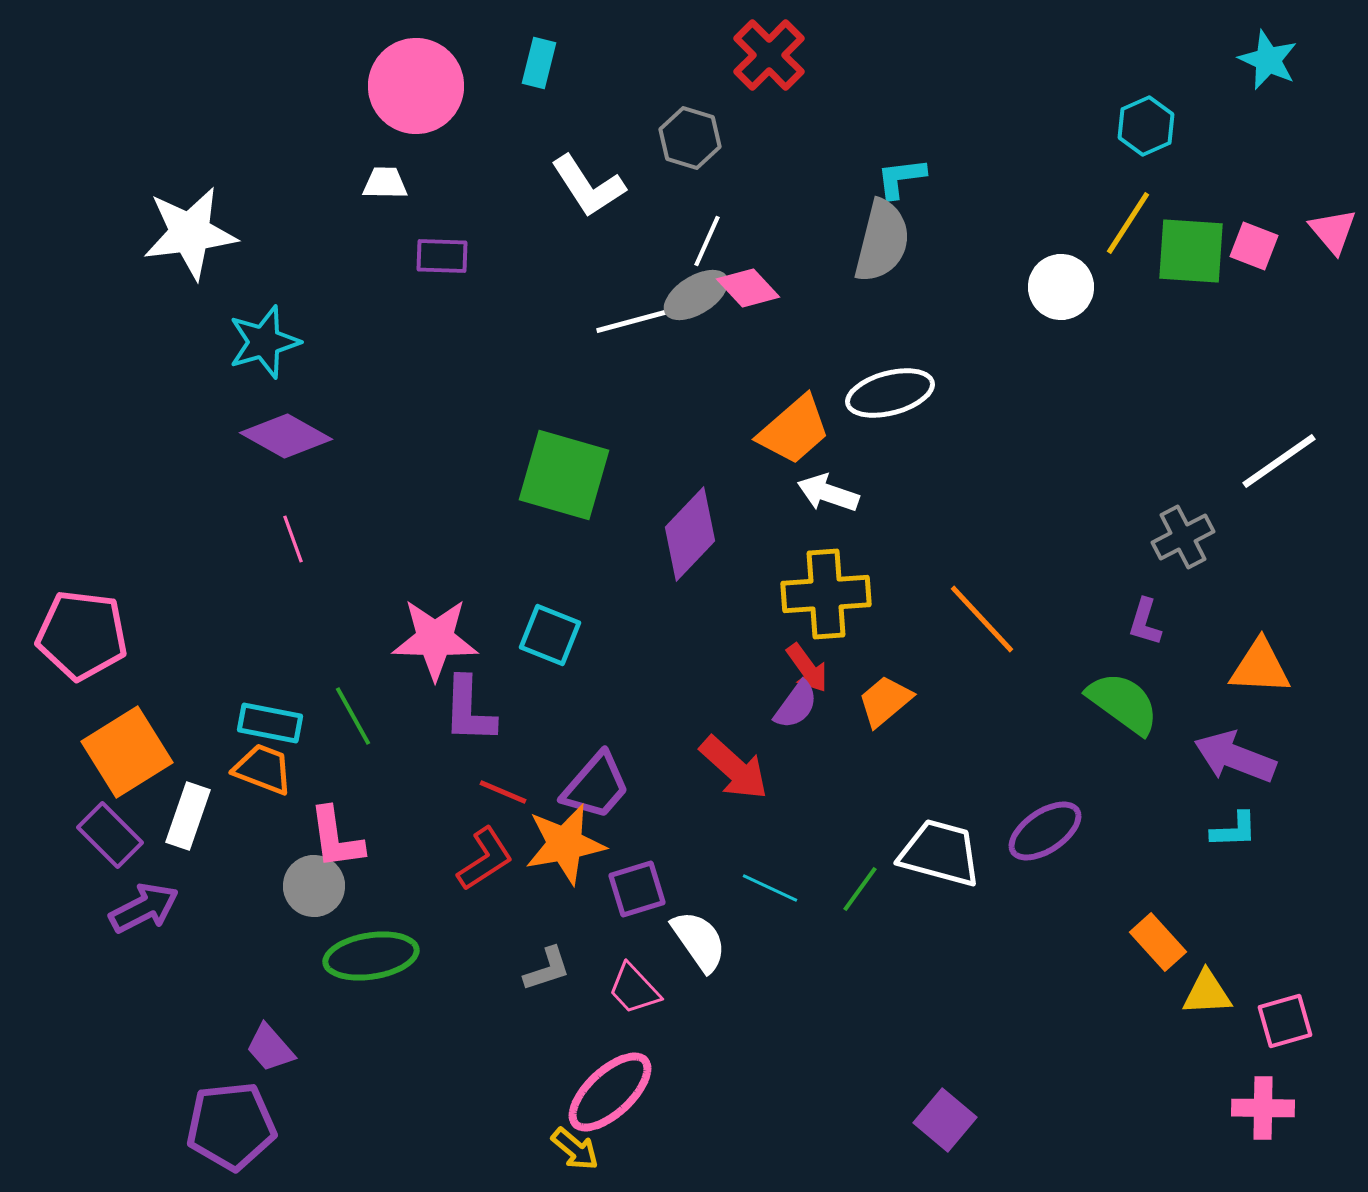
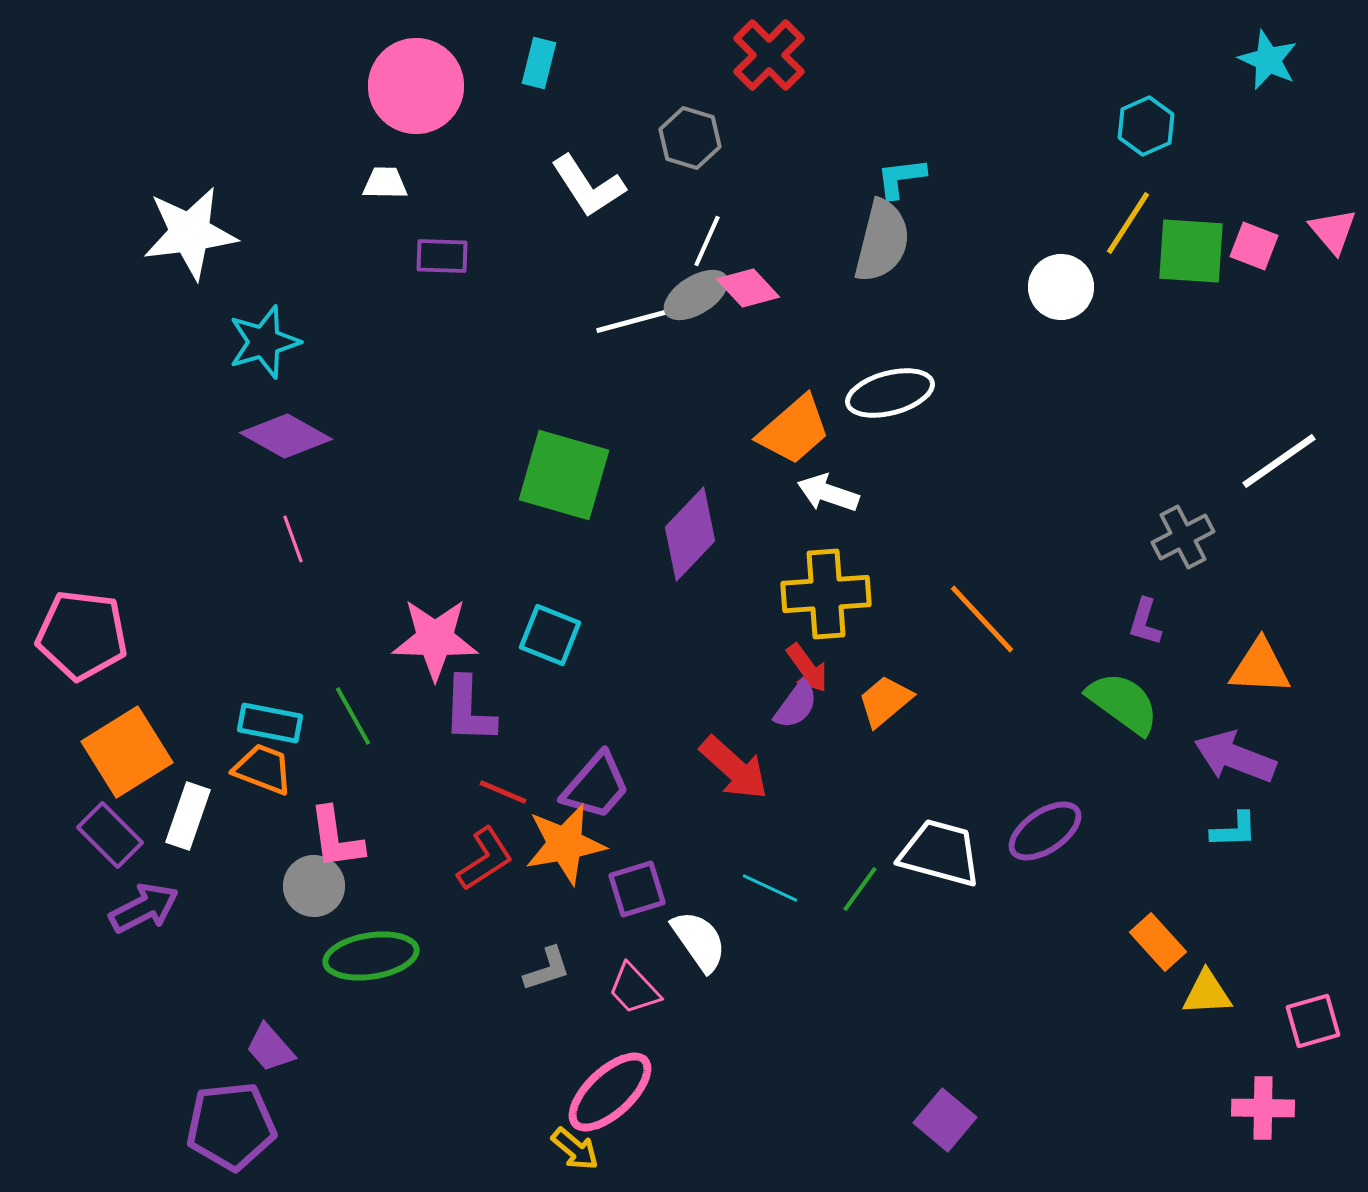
pink square at (1285, 1021): moved 28 px right
